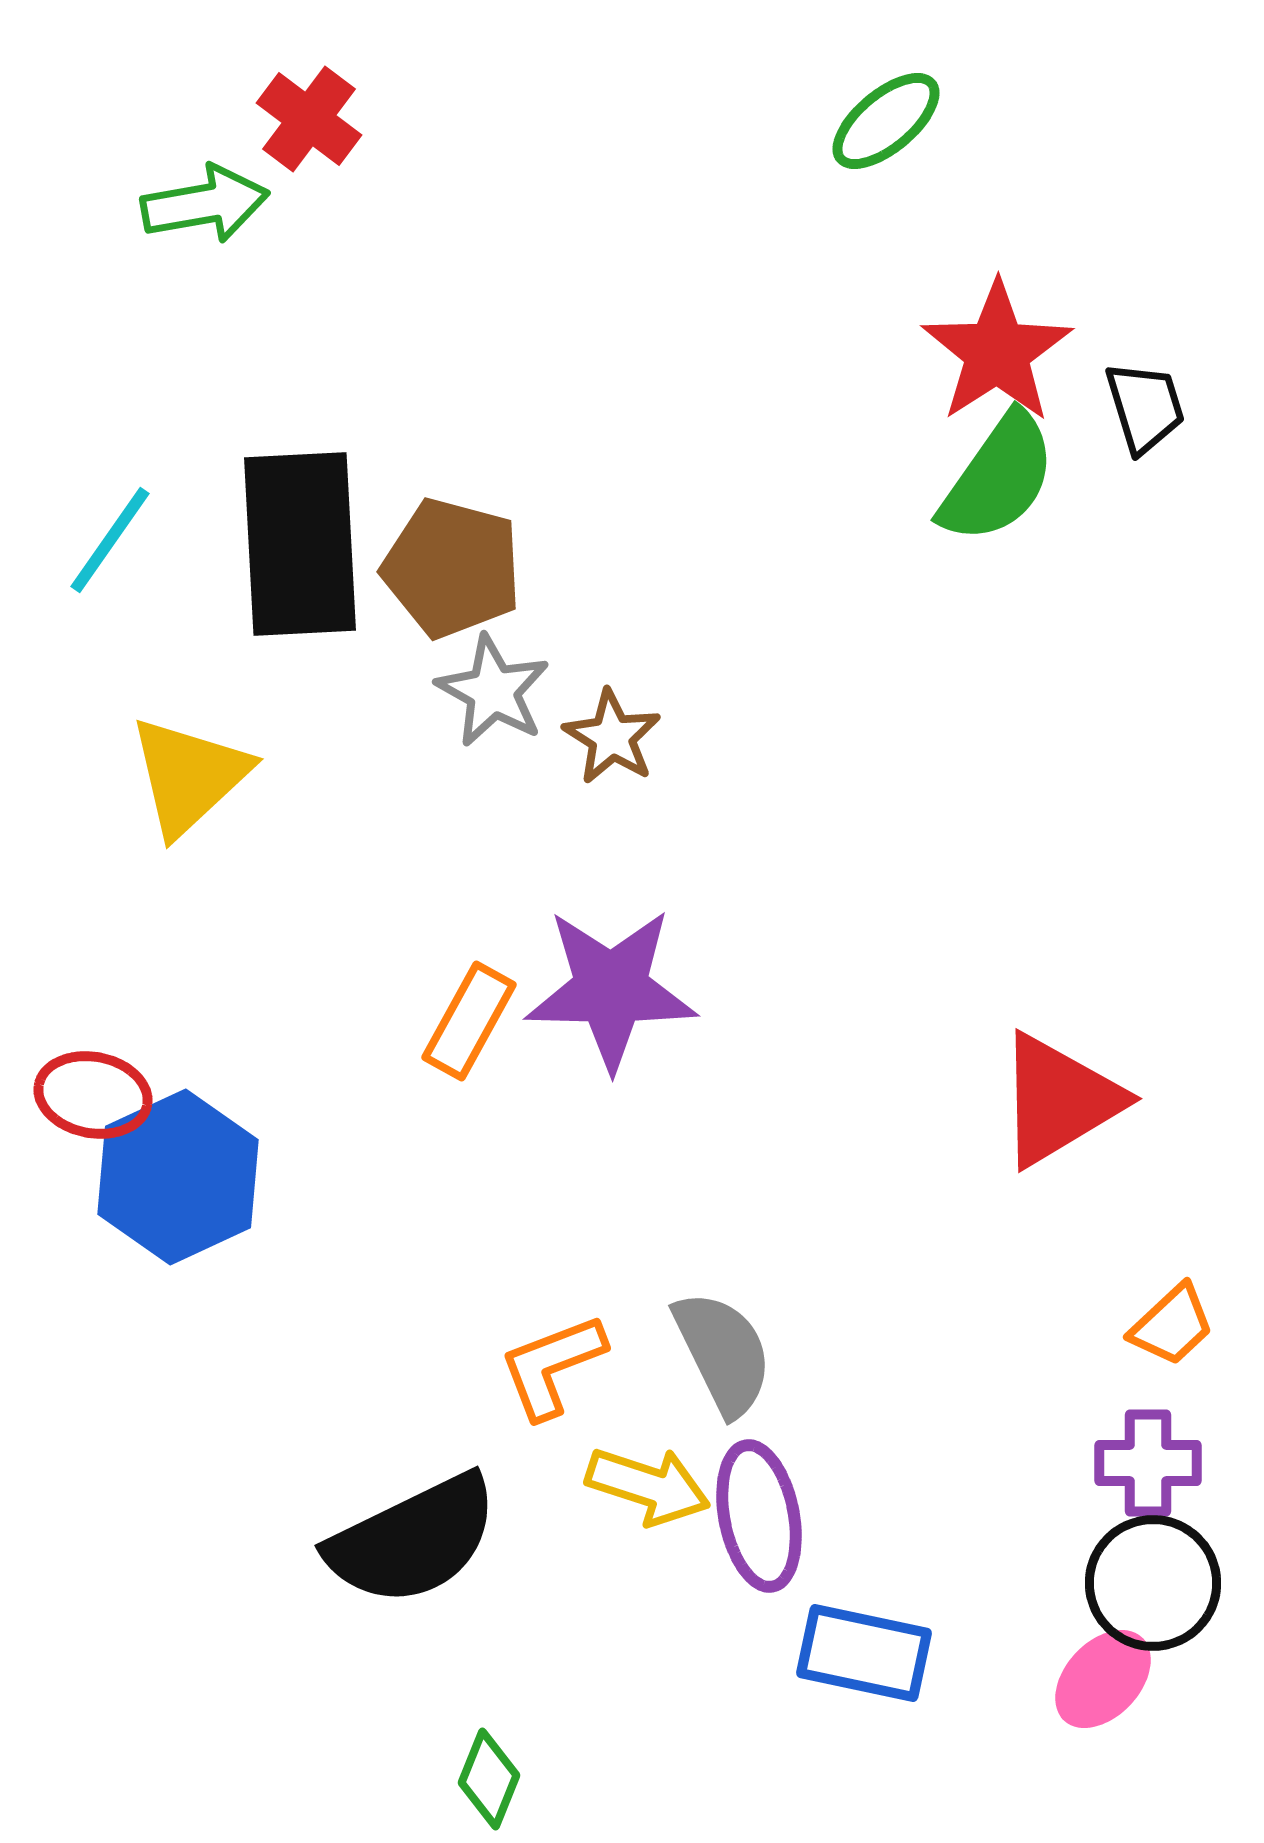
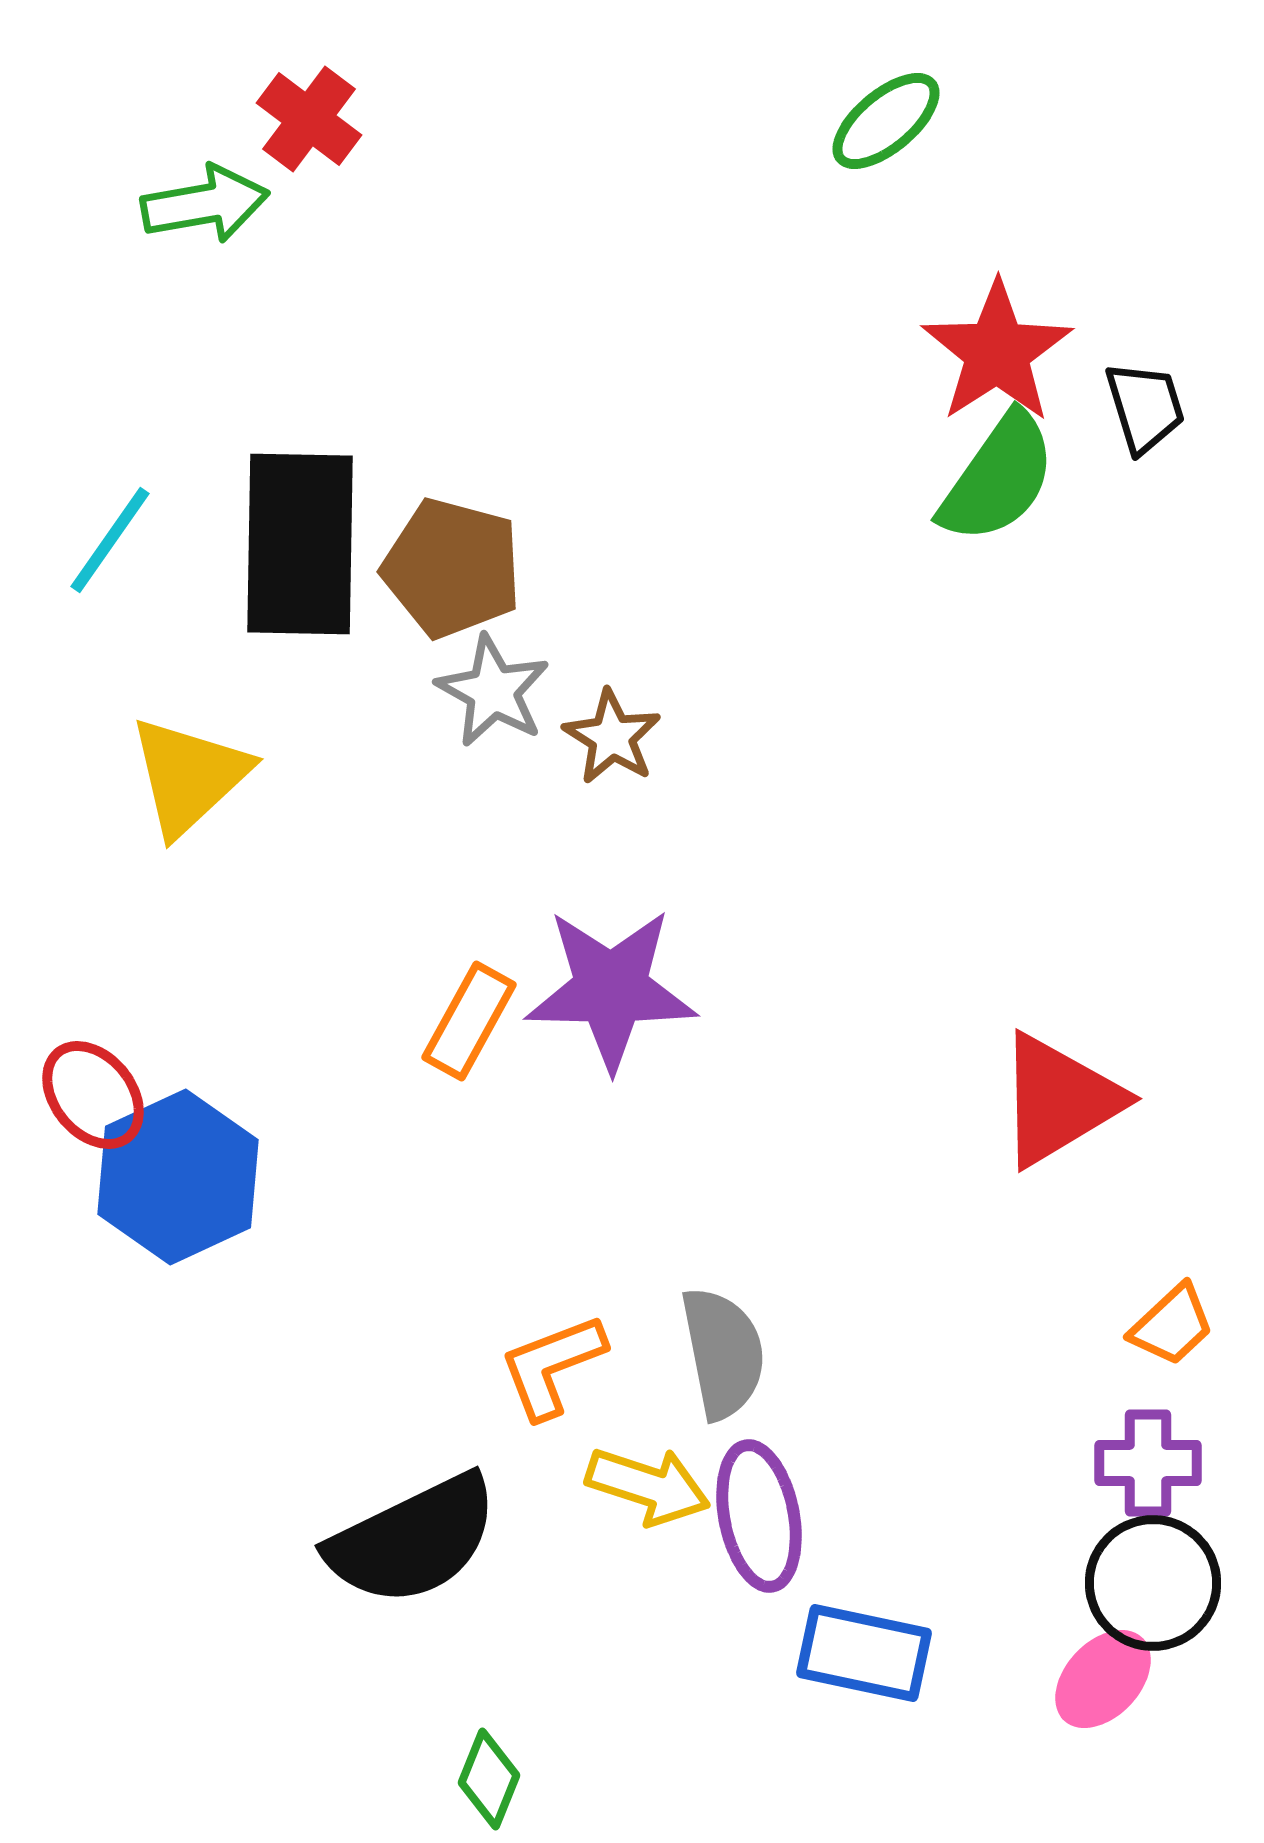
black rectangle: rotated 4 degrees clockwise
red ellipse: rotated 40 degrees clockwise
gray semicircle: rotated 15 degrees clockwise
